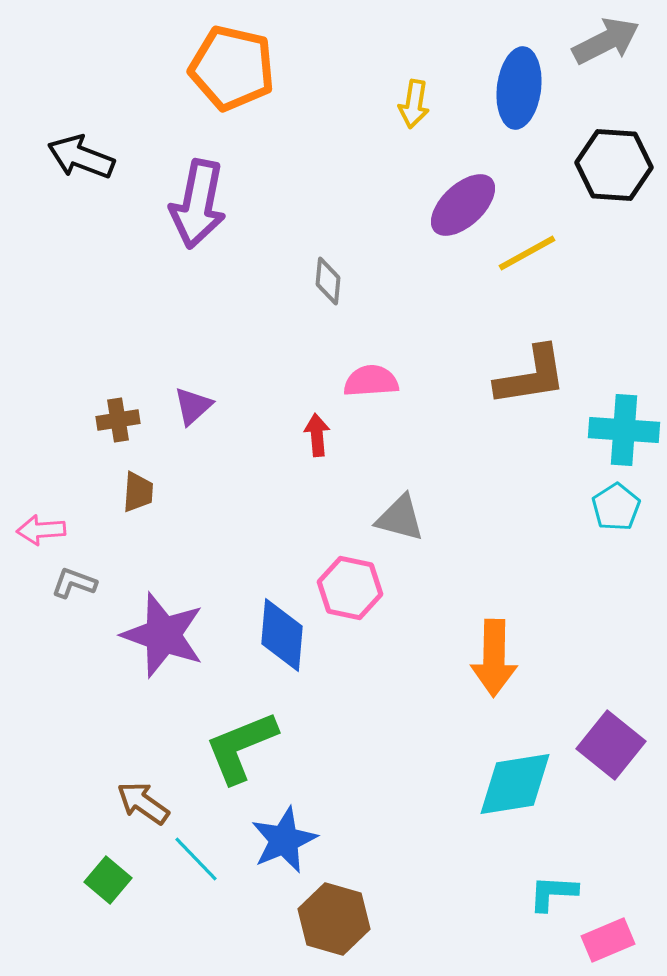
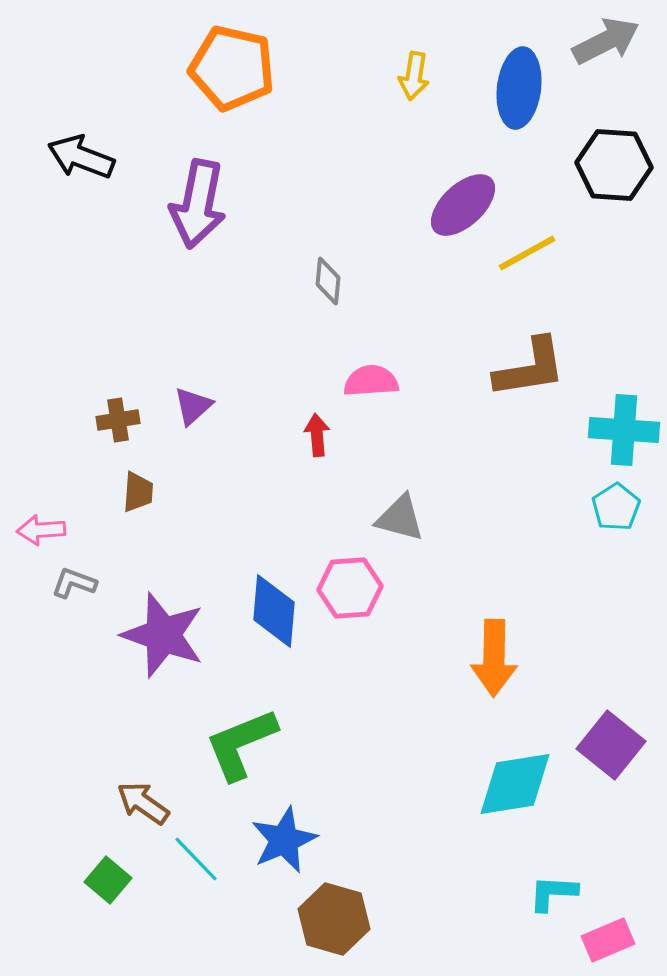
yellow arrow: moved 28 px up
brown L-shape: moved 1 px left, 8 px up
pink hexagon: rotated 16 degrees counterclockwise
blue diamond: moved 8 px left, 24 px up
green L-shape: moved 3 px up
